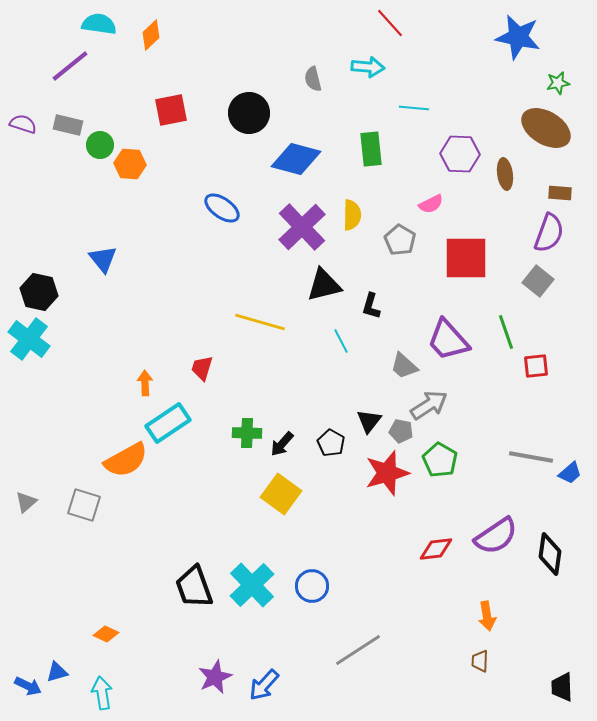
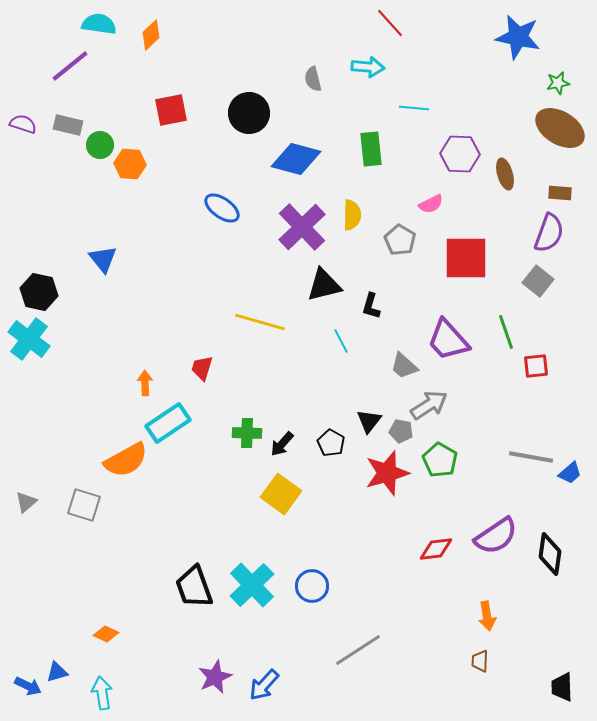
brown ellipse at (546, 128): moved 14 px right
brown ellipse at (505, 174): rotated 8 degrees counterclockwise
